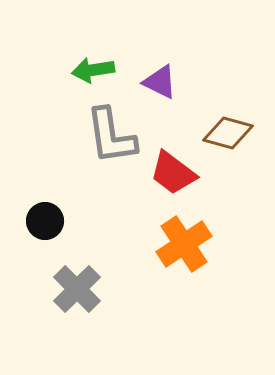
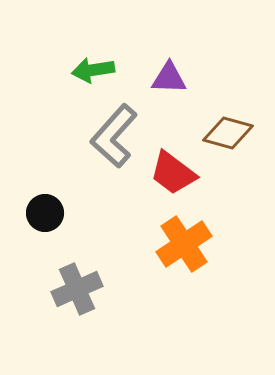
purple triangle: moved 9 px right, 4 px up; rotated 24 degrees counterclockwise
gray L-shape: moved 3 px right; rotated 50 degrees clockwise
black circle: moved 8 px up
gray cross: rotated 21 degrees clockwise
